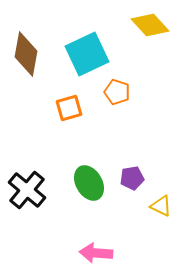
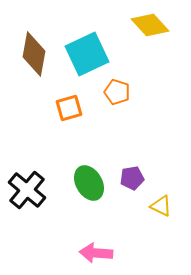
brown diamond: moved 8 px right
